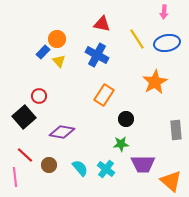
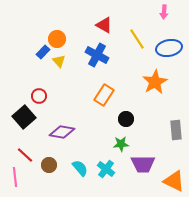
red triangle: moved 2 px right, 1 px down; rotated 18 degrees clockwise
blue ellipse: moved 2 px right, 5 px down
orange triangle: moved 3 px right; rotated 15 degrees counterclockwise
